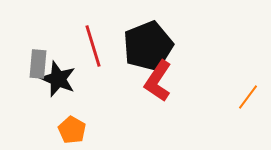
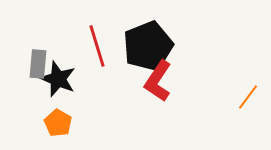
red line: moved 4 px right
orange pentagon: moved 14 px left, 7 px up
